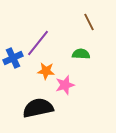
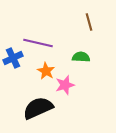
brown line: rotated 12 degrees clockwise
purple line: rotated 64 degrees clockwise
green semicircle: moved 3 px down
orange star: rotated 24 degrees clockwise
black semicircle: rotated 12 degrees counterclockwise
